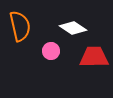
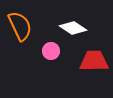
orange semicircle: rotated 12 degrees counterclockwise
red trapezoid: moved 4 px down
